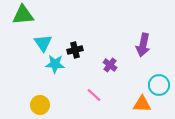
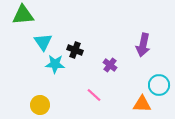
cyan triangle: moved 1 px up
black cross: rotated 35 degrees clockwise
